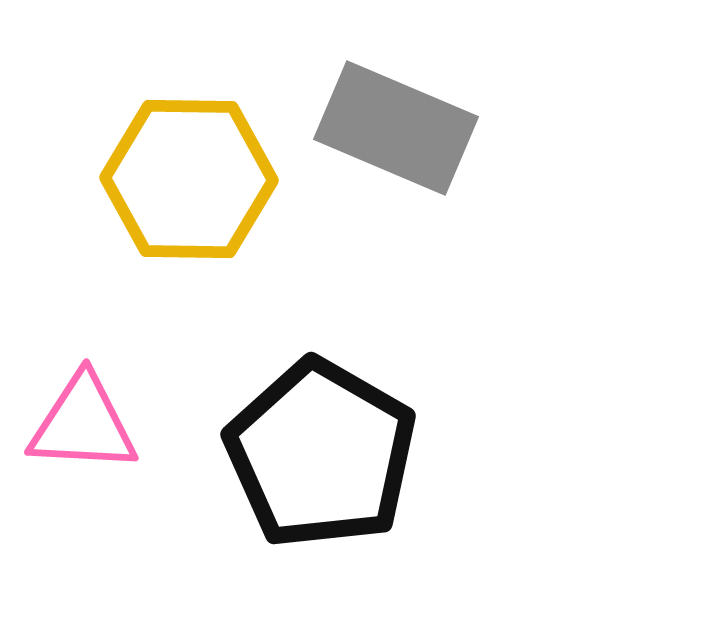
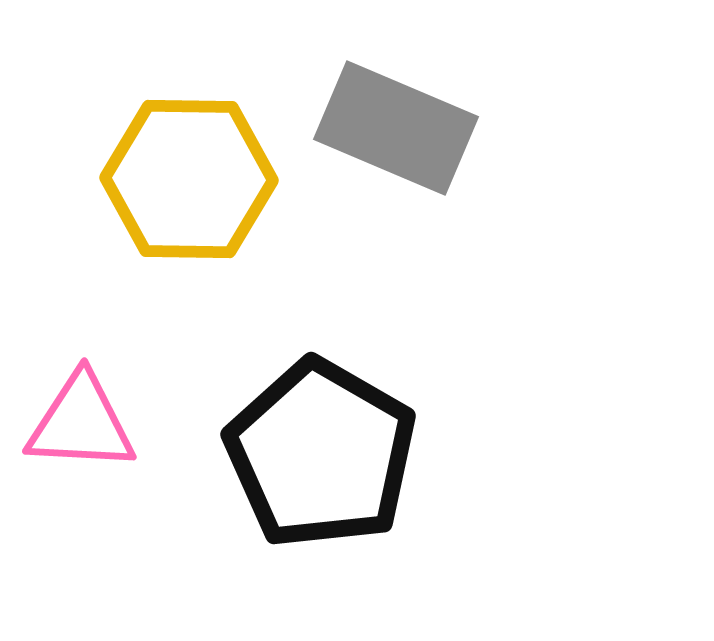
pink triangle: moved 2 px left, 1 px up
